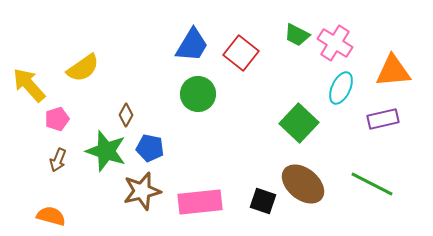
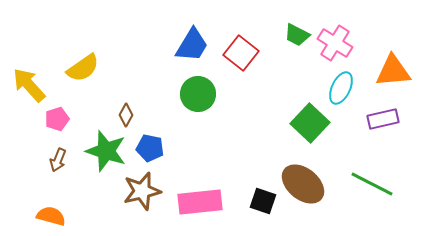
green square: moved 11 px right
